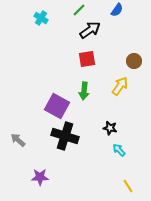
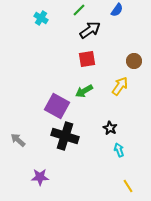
green arrow: rotated 54 degrees clockwise
black star: rotated 16 degrees clockwise
cyan arrow: rotated 24 degrees clockwise
